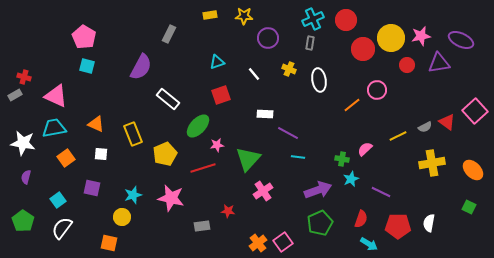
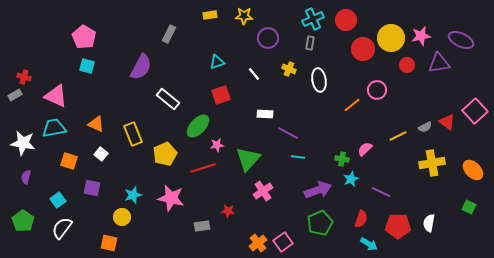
white square at (101, 154): rotated 32 degrees clockwise
orange square at (66, 158): moved 3 px right, 3 px down; rotated 36 degrees counterclockwise
